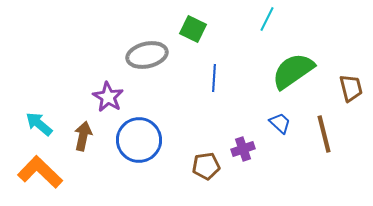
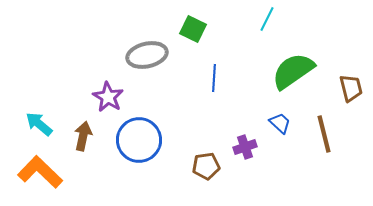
purple cross: moved 2 px right, 2 px up
